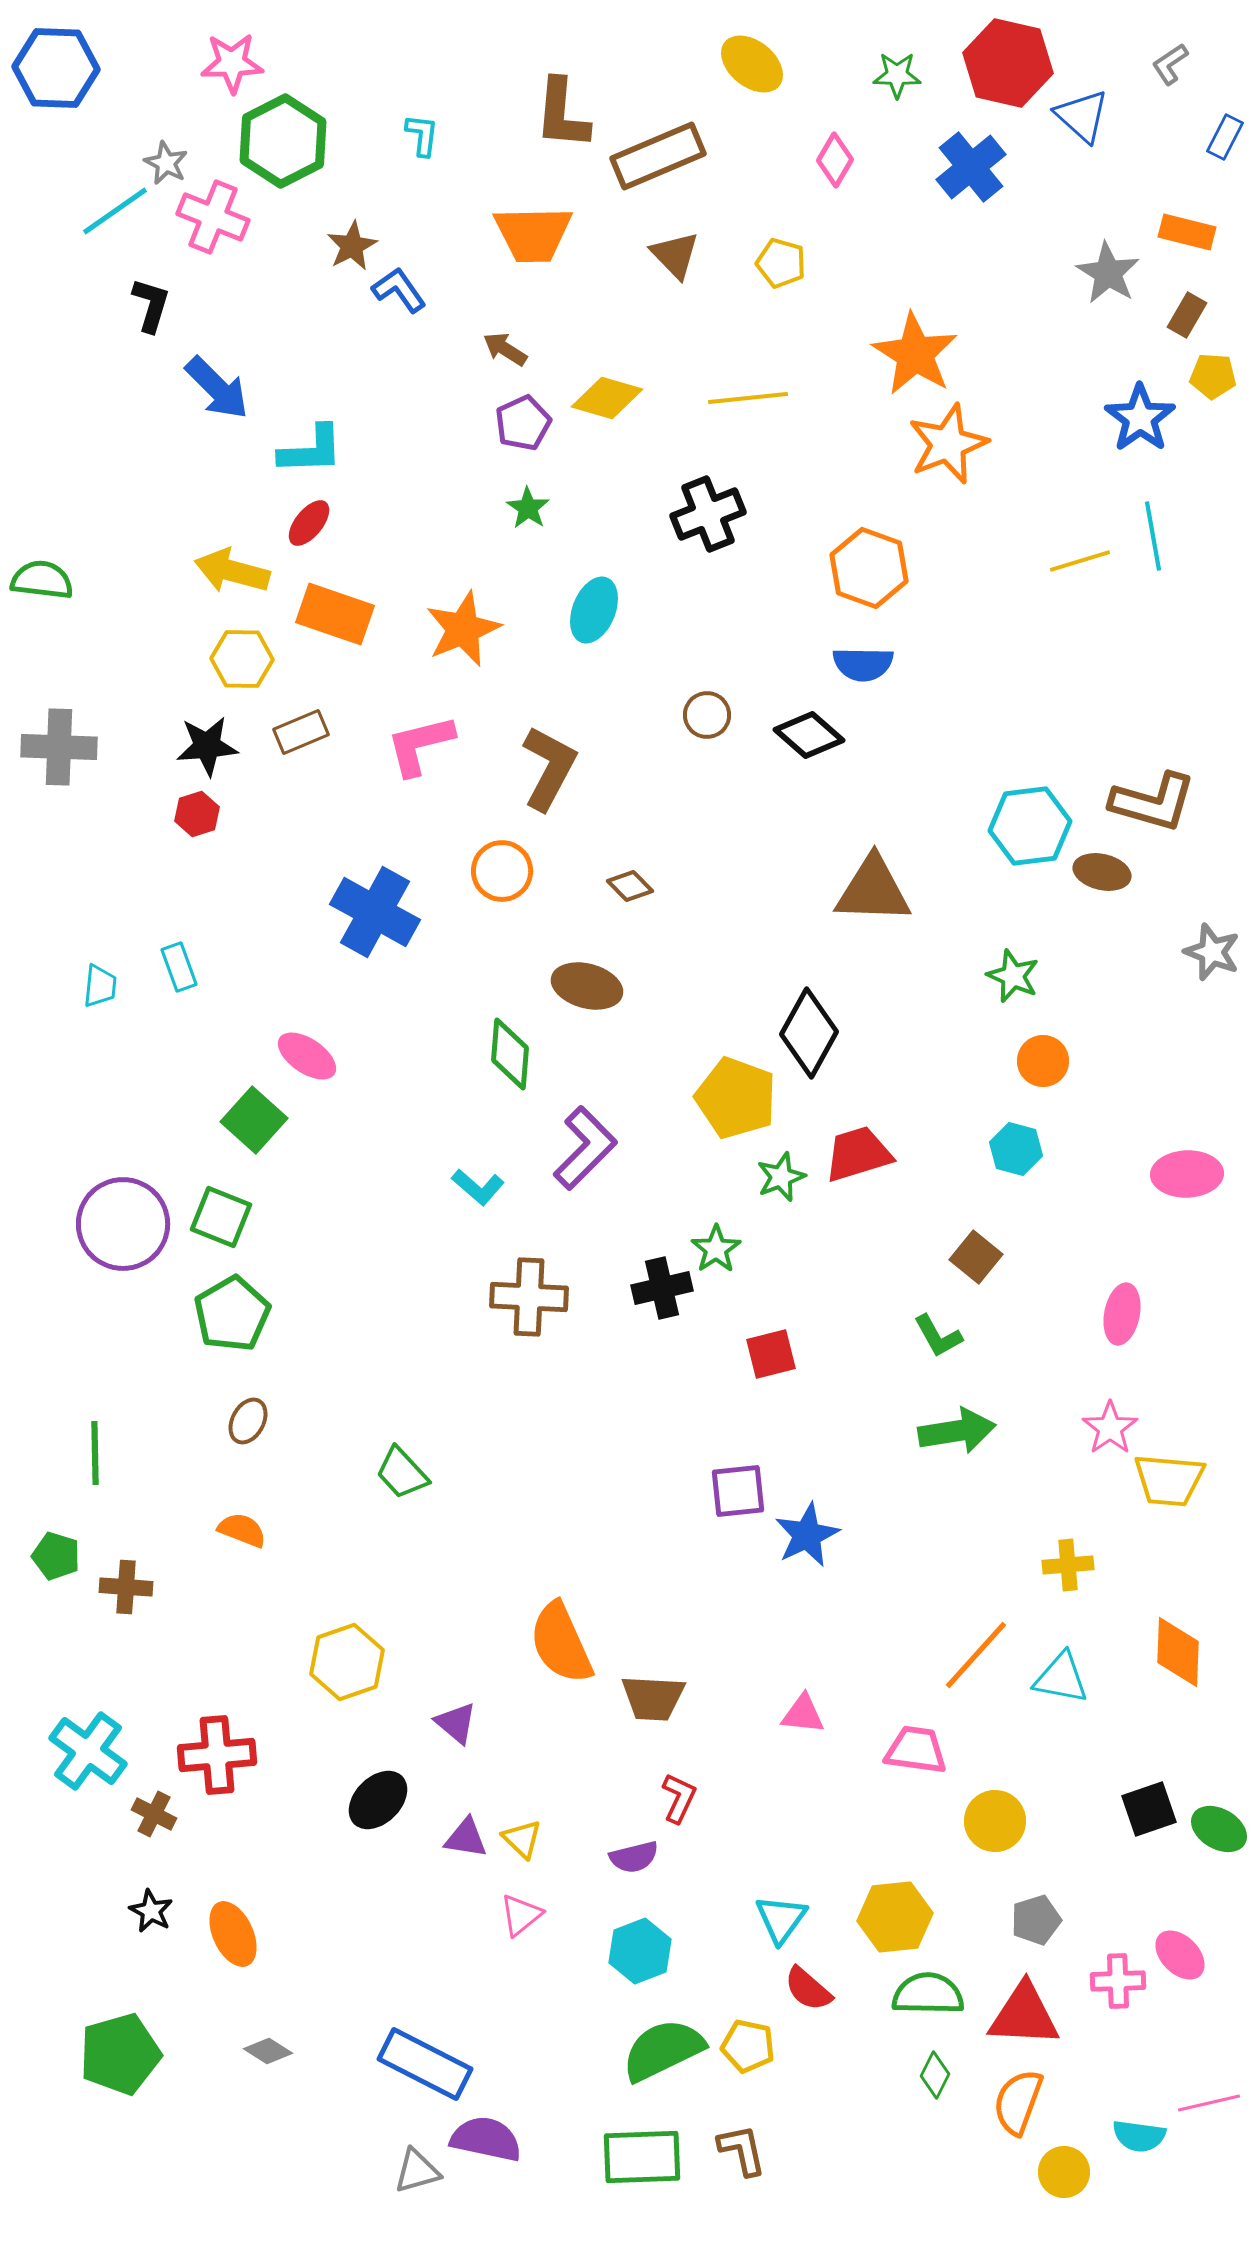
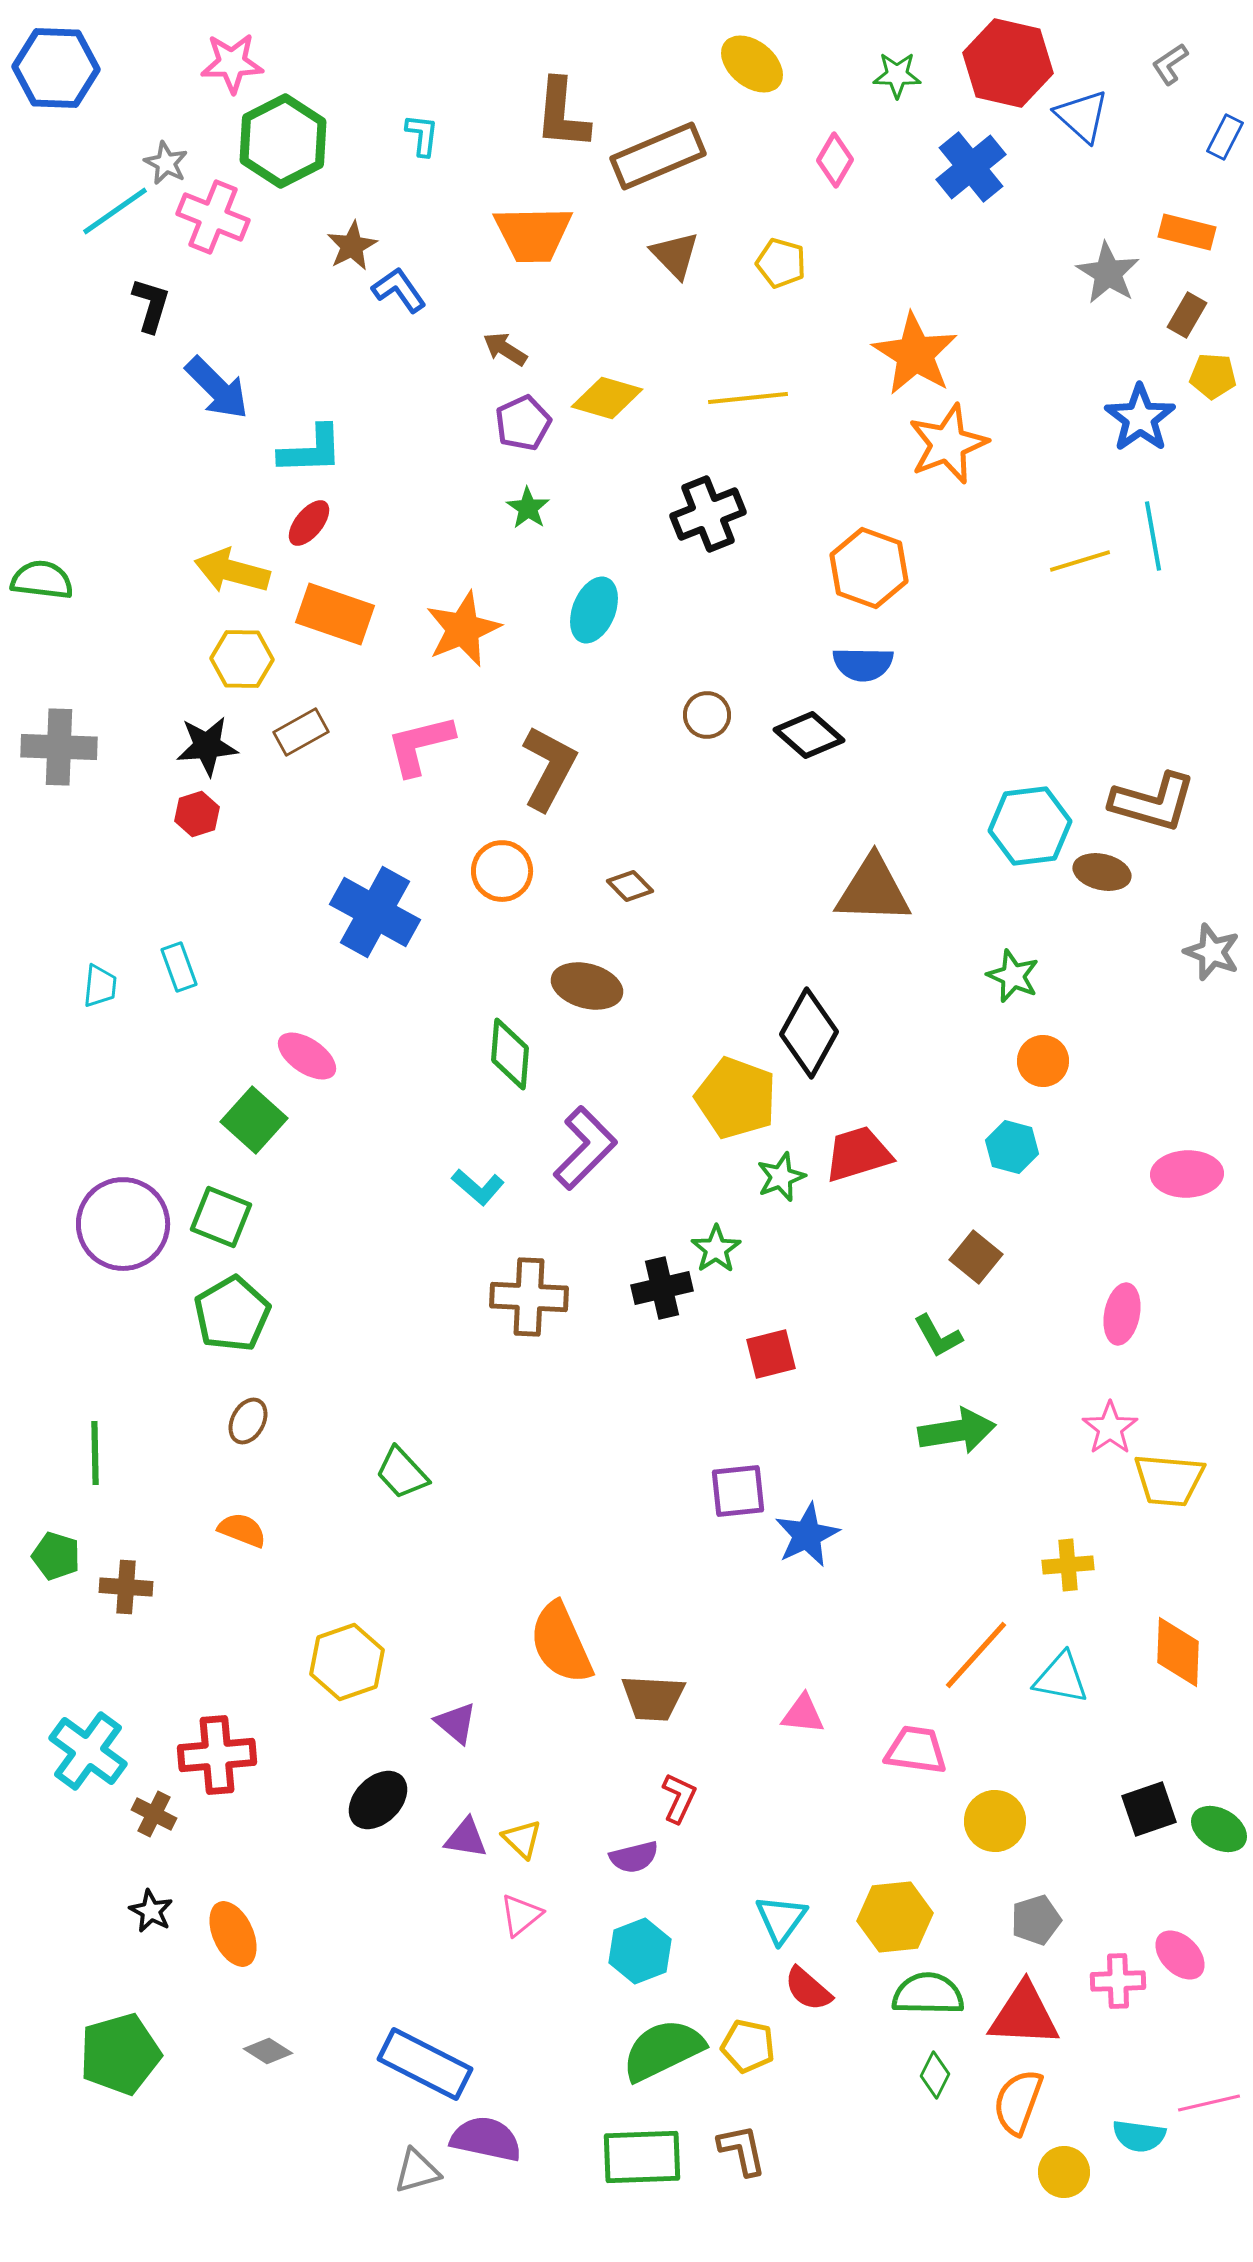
brown rectangle at (301, 732): rotated 6 degrees counterclockwise
cyan hexagon at (1016, 1149): moved 4 px left, 2 px up
